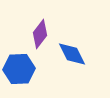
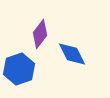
blue hexagon: rotated 16 degrees counterclockwise
